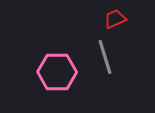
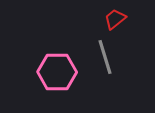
red trapezoid: rotated 15 degrees counterclockwise
